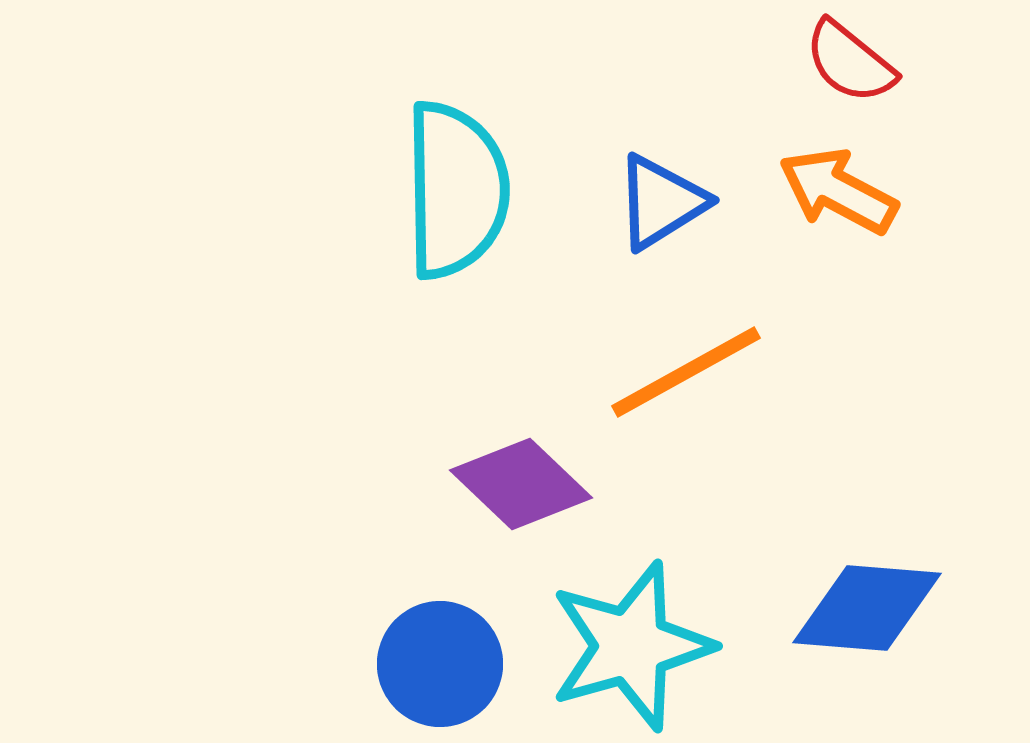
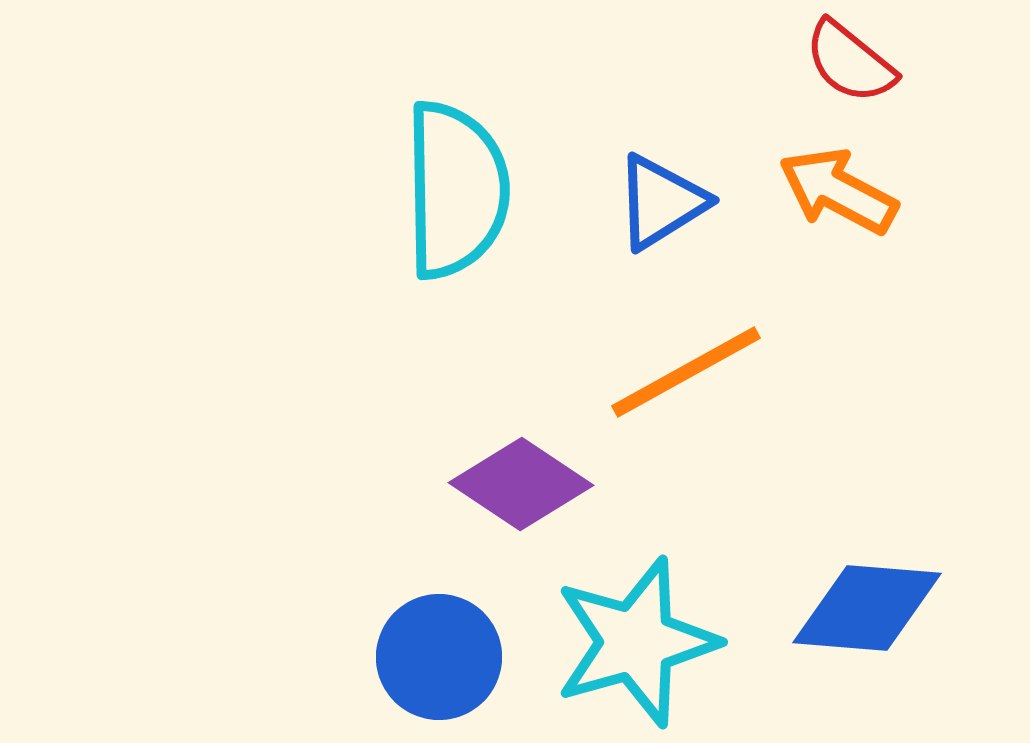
purple diamond: rotated 10 degrees counterclockwise
cyan star: moved 5 px right, 4 px up
blue circle: moved 1 px left, 7 px up
